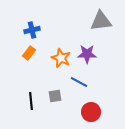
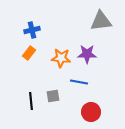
orange star: rotated 18 degrees counterclockwise
blue line: rotated 18 degrees counterclockwise
gray square: moved 2 px left
